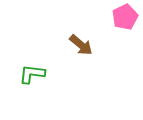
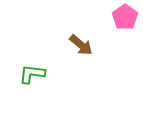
pink pentagon: rotated 10 degrees counterclockwise
